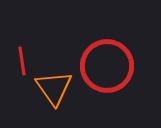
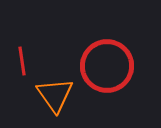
orange triangle: moved 1 px right, 7 px down
